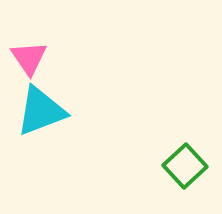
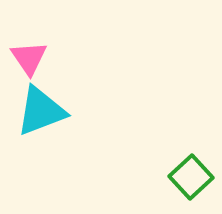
green square: moved 6 px right, 11 px down
